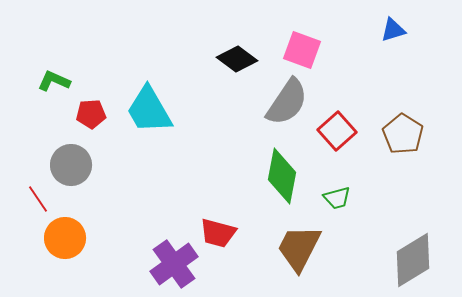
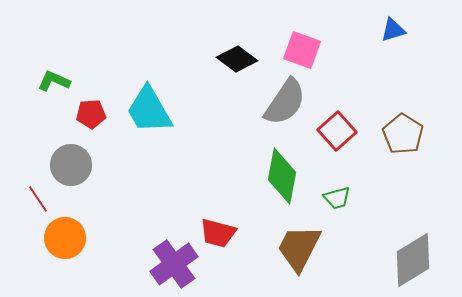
gray semicircle: moved 2 px left
